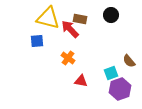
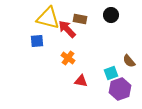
red arrow: moved 3 px left
